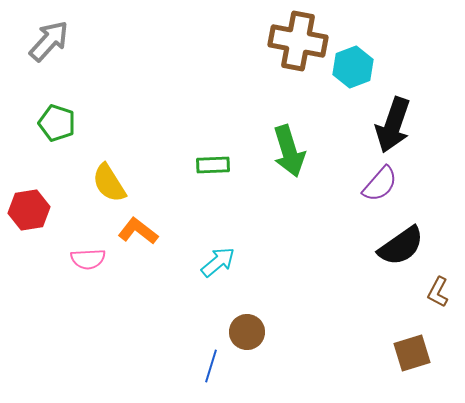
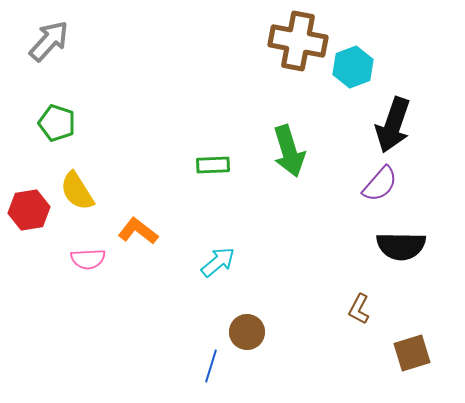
yellow semicircle: moved 32 px left, 8 px down
black semicircle: rotated 36 degrees clockwise
brown L-shape: moved 79 px left, 17 px down
